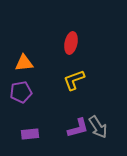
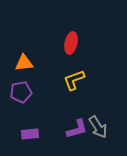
purple L-shape: moved 1 px left, 1 px down
